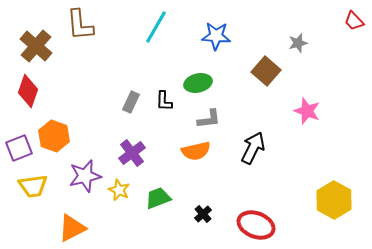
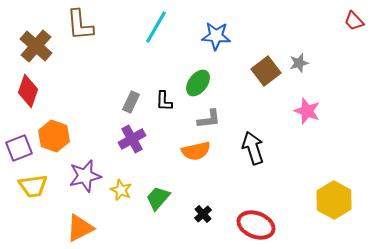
gray star: moved 1 px right, 20 px down
brown square: rotated 12 degrees clockwise
green ellipse: rotated 40 degrees counterclockwise
black arrow: rotated 44 degrees counterclockwise
purple cross: moved 14 px up; rotated 8 degrees clockwise
yellow star: moved 2 px right
green trapezoid: rotated 28 degrees counterclockwise
orange triangle: moved 8 px right
